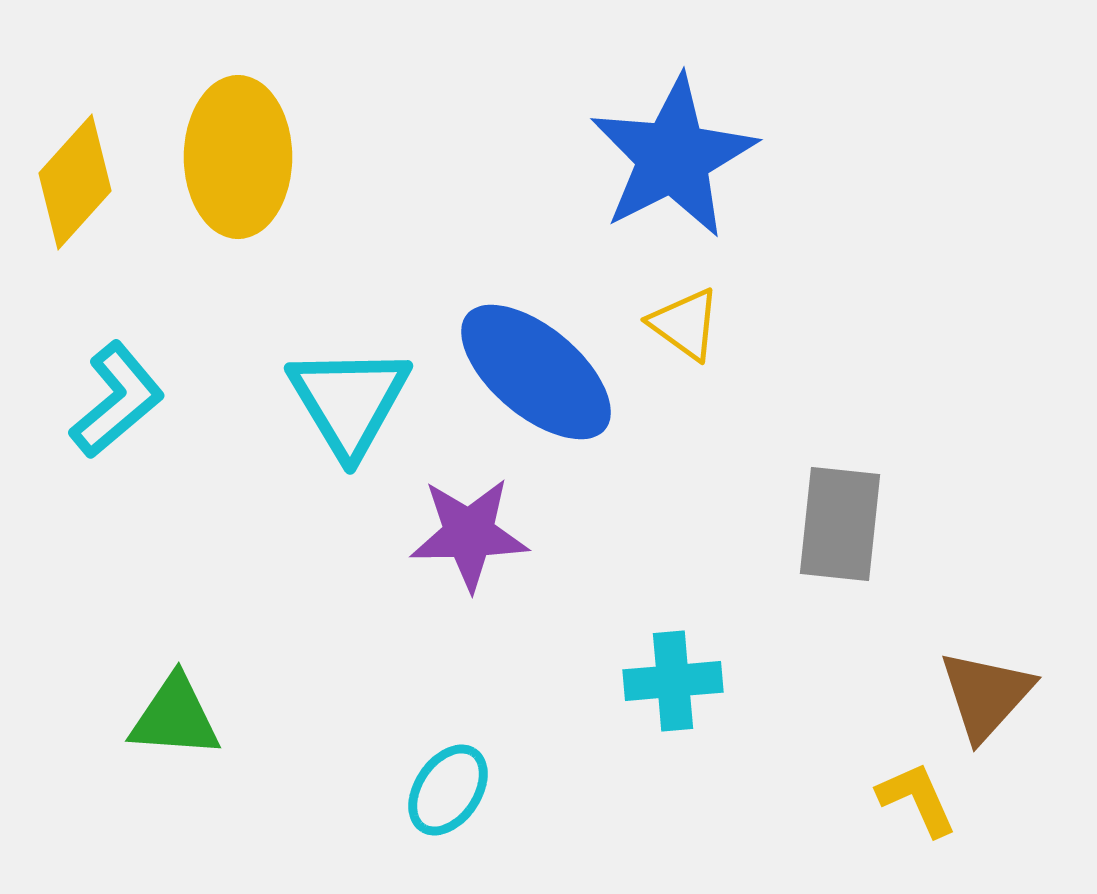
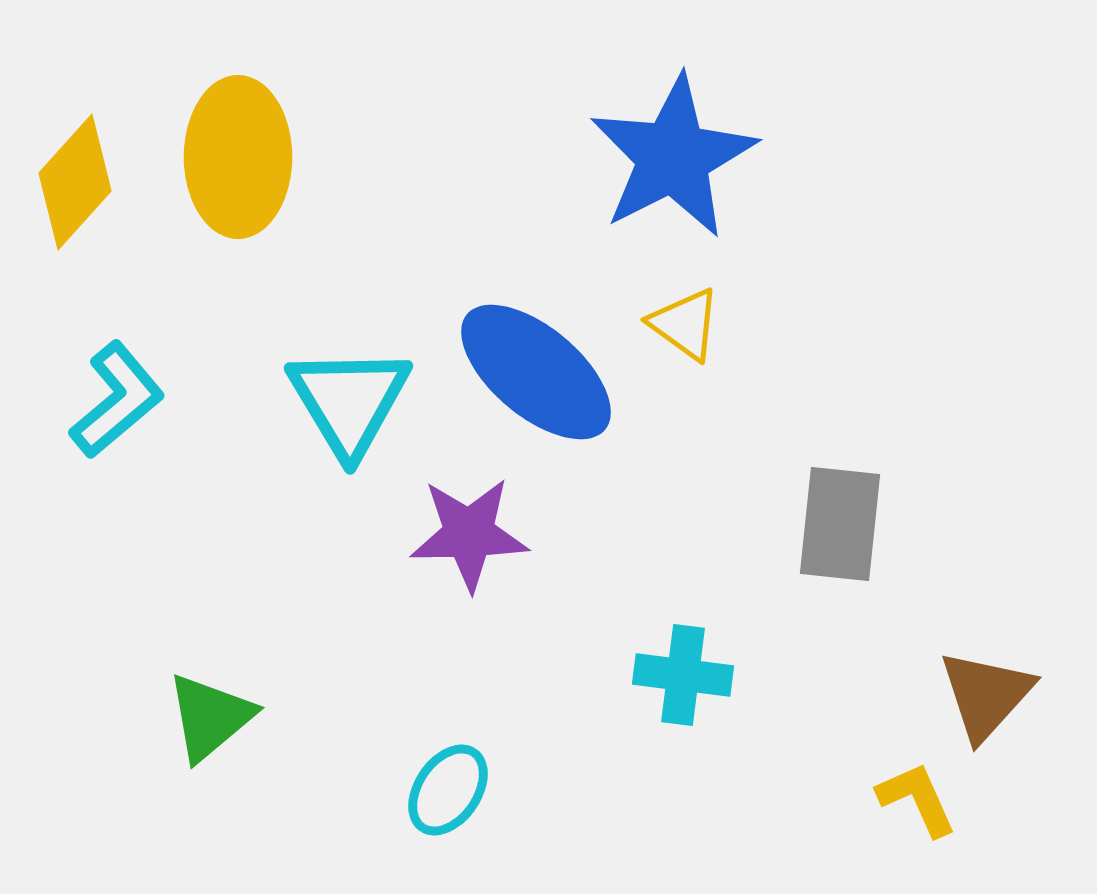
cyan cross: moved 10 px right, 6 px up; rotated 12 degrees clockwise
green triangle: moved 35 px right; rotated 44 degrees counterclockwise
